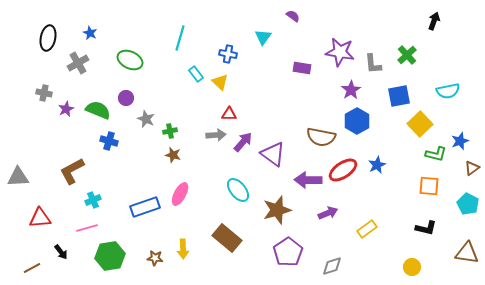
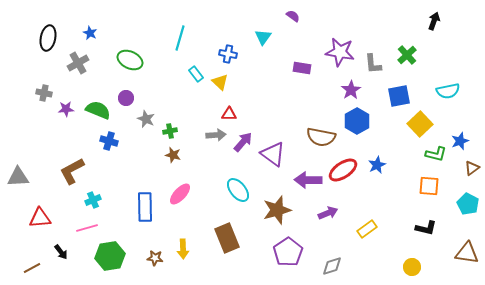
purple star at (66, 109): rotated 21 degrees clockwise
pink ellipse at (180, 194): rotated 15 degrees clockwise
blue rectangle at (145, 207): rotated 72 degrees counterclockwise
brown rectangle at (227, 238): rotated 28 degrees clockwise
